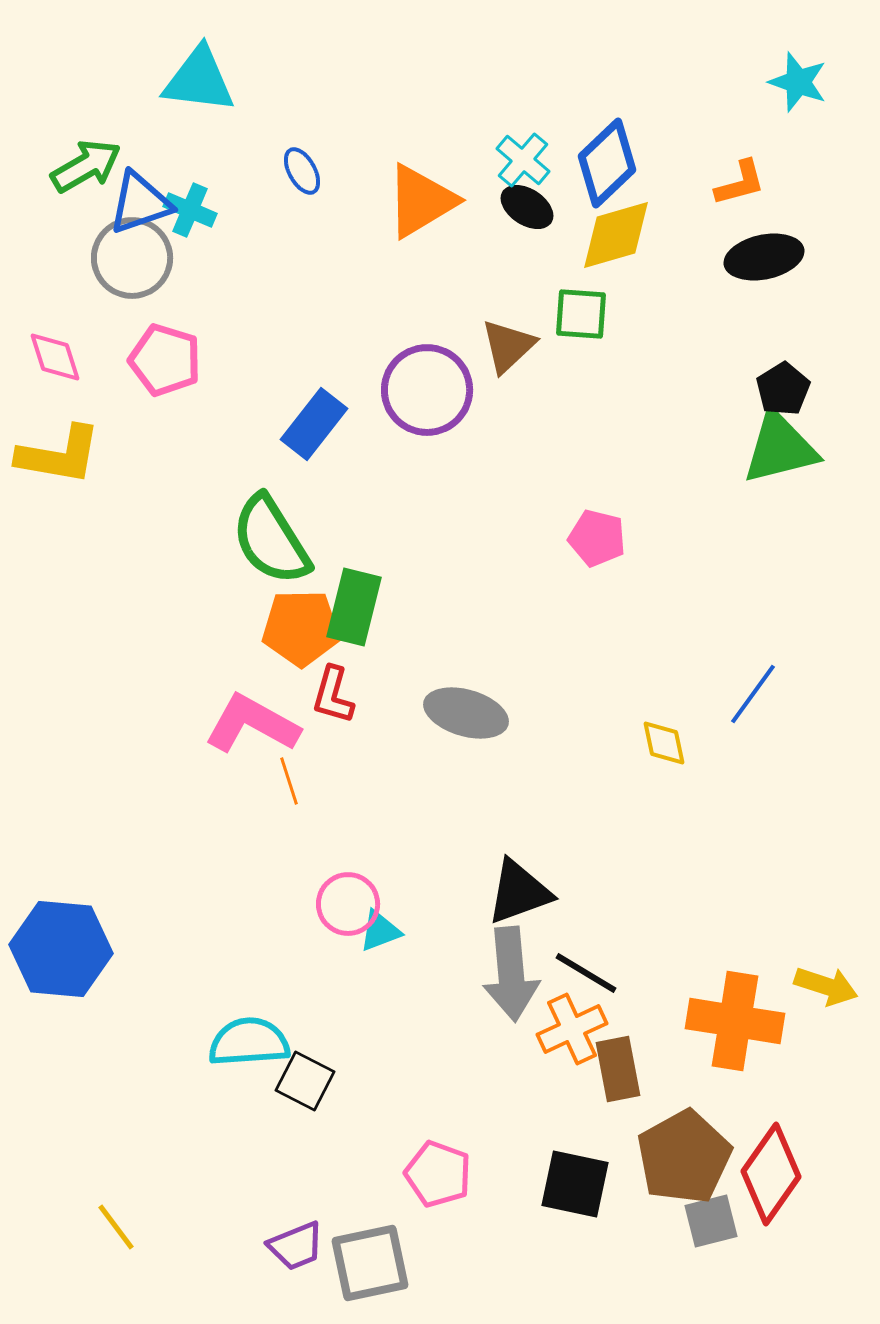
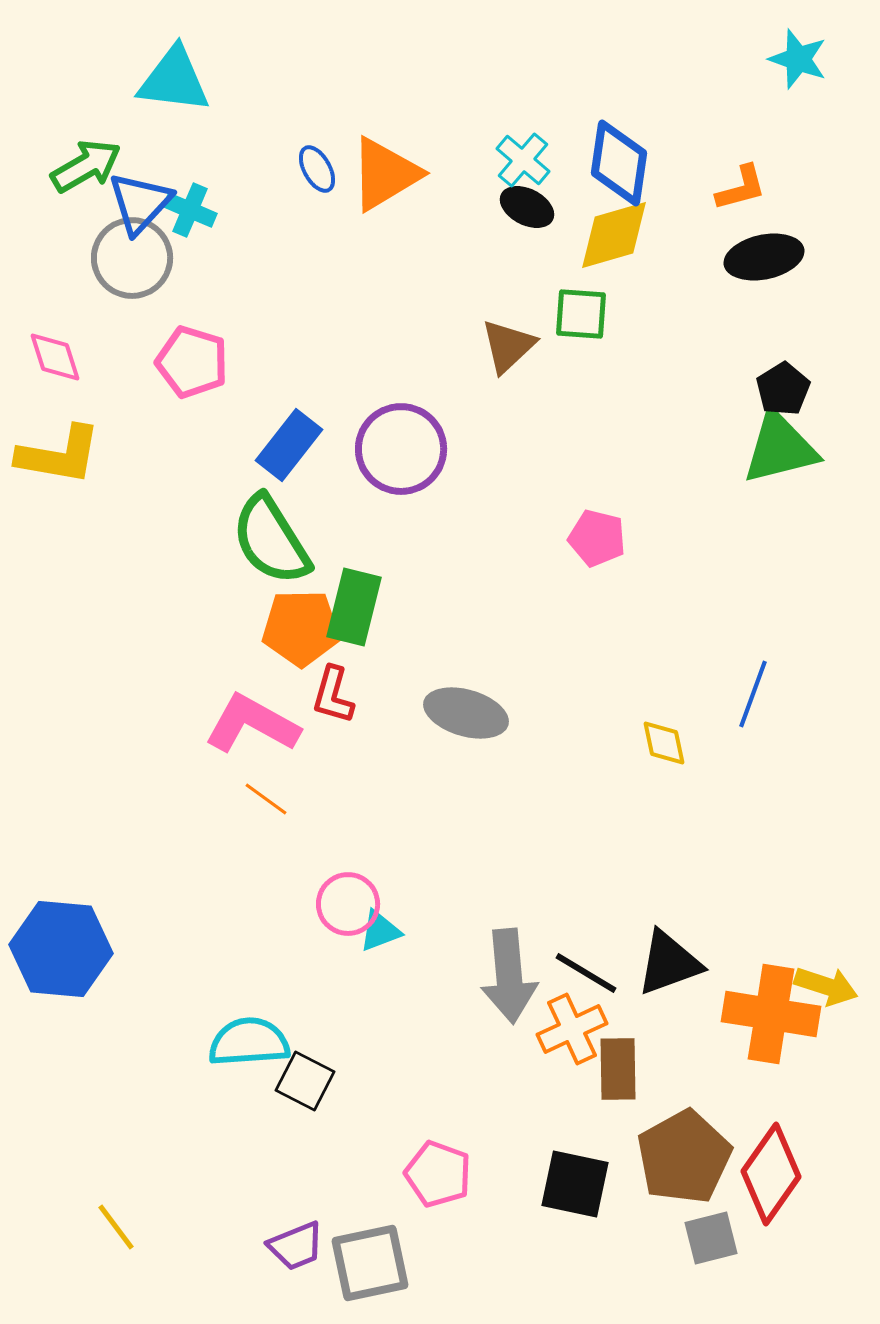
cyan triangle at (199, 80): moved 25 px left
cyan star at (798, 82): moved 23 px up
blue diamond at (607, 163): moved 12 px right; rotated 38 degrees counterclockwise
blue ellipse at (302, 171): moved 15 px right, 2 px up
orange L-shape at (740, 183): moved 1 px right, 5 px down
orange triangle at (421, 201): moved 36 px left, 27 px up
blue triangle at (140, 203): rotated 28 degrees counterclockwise
black ellipse at (527, 207): rotated 6 degrees counterclockwise
yellow diamond at (616, 235): moved 2 px left
pink pentagon at (165, 360): moved 27 px right, 2 px down
purple circle at (427, 390): moved 26 px left, 59 px down
blue rectangle at (314, 424): moved 25 px left, 21 px down
blue line at (753, 694): rotated 16 degrees counterclockwise
orange line at (289, 781): moved 23 px left, 18 px down; rotated 36 degrees counterclockwise
black triangle at (519, 892): moved 150 px right, 71 px down
gray arrow at (511, 974): moved 2 px left, 2 px down
orange cross at (735, 1021): moved 36 px right, 7 px up
brown rectangle at (618, 1069): rotated 10 degrees clockwise
gray square at (711, 1221): moved 17 px down
